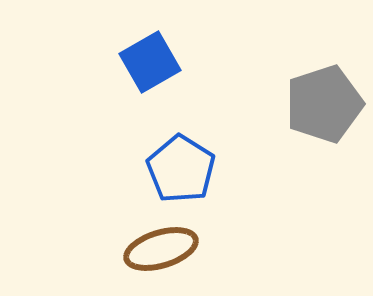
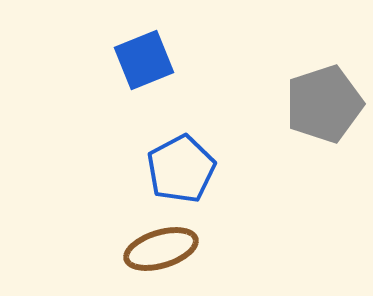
blue square: moved 6 px left, 2 px up; rotated 8 degrees clockwise
blue pentagon: rotated 12 degrees clockwise
